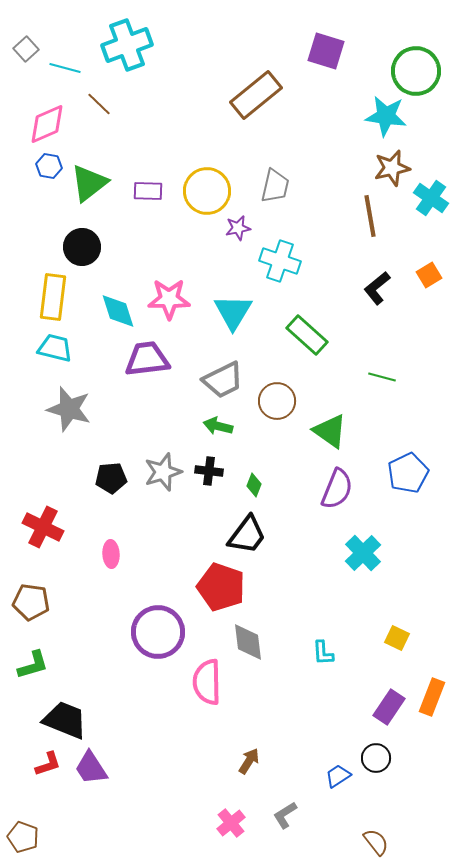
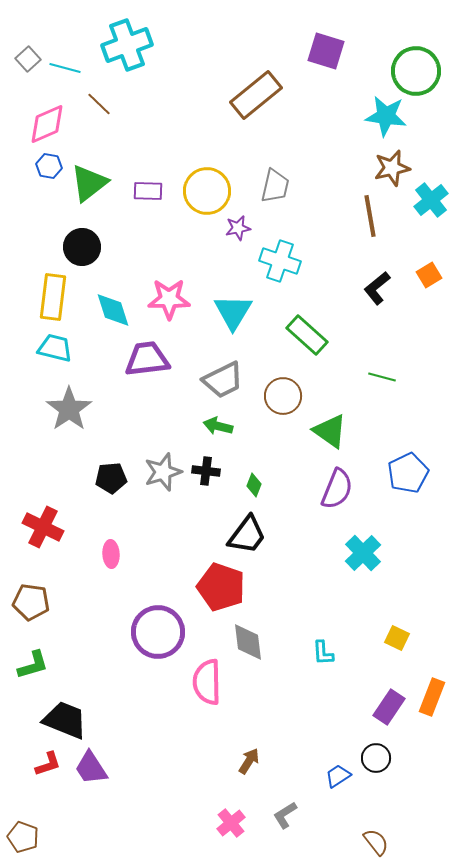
gray square at (26, 49): moved 2 px right, 10 px down
cyan cross at (431, 198): moved 2 px down; rotated 16 degrees clockwise
cyan diamond at (118, 311): moved 5 px left, 1 px up
brown circle at (277, 401): moved 6 px right, 5 px up
gray star at (69, 409): rotated 21 degrees clockwise
black cross at (209, 471): moved 3 px left
